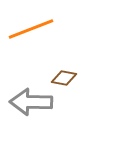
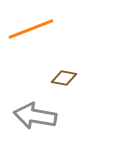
gray arrow: moved 4 px right, 14 px down; rotated 9 degrees clockwise
